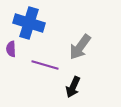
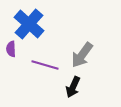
blue cross: moved 1 px down; rotated 24 degrees clockwise
gray arrow: moved 2 px right, 8 px down
